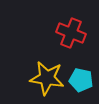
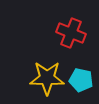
yellow star: rotated 8 degrees counterclockwise
